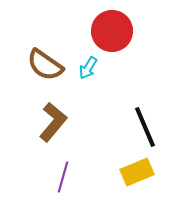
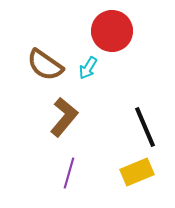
brown L-shape: moved 11 px right, 5 px up
purple line: moved 6 px right, 4 px up
